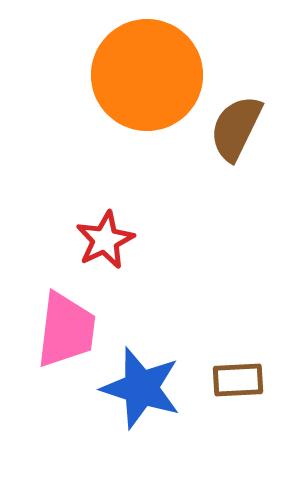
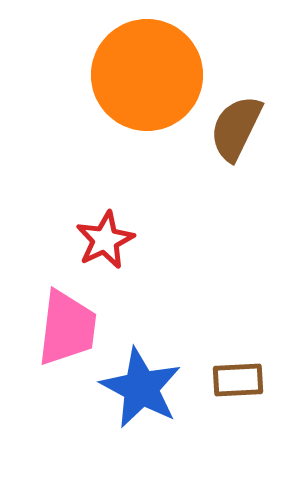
pink trapezoid: moved 1 px right, 2 px up
blue star: rotated 10 degrees clockwise
